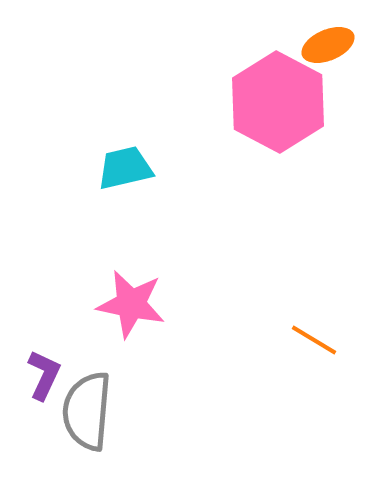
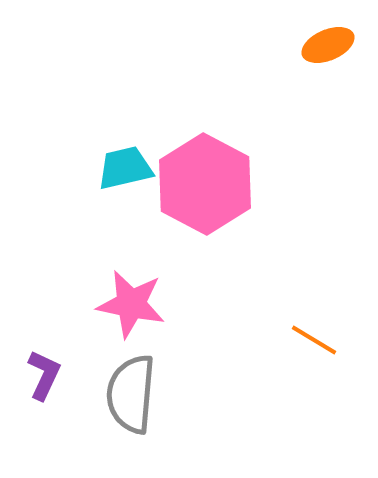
pink hexagon: moved 73 px left, 82 px down
gray semicircle: moved 44 px right, 17 px up
